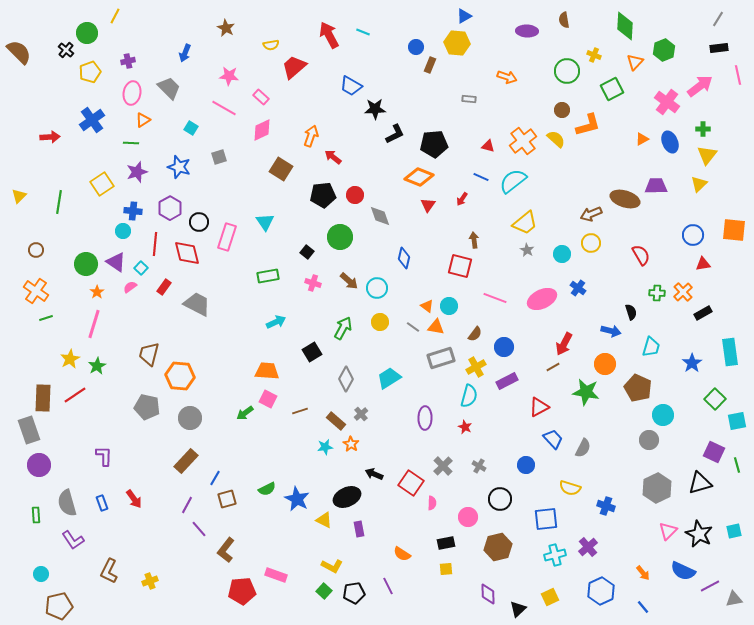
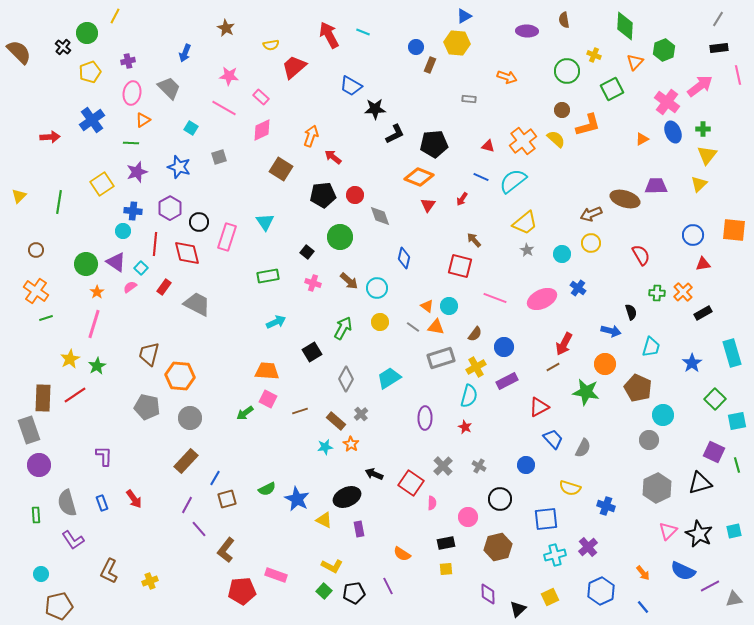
black cross at (66, 50): moved 3 px left, 3 px up
blue ellipse at (670, 142): moved 3 px right, 10 px up
brown arrow at (474, 240): rotated 35 degrees counterclockwise
cyan rectangle at (730, 352): moved 2 px right, 1 px down; rotated 8 degrees counterclockwise
